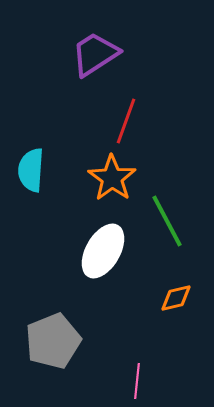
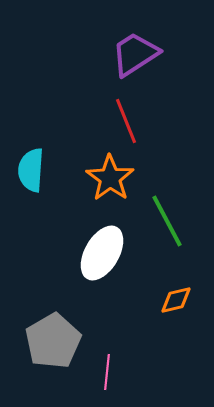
purple trapezoid: moved 40 px right
red line: rotated 42 degrees counterclockwise
orange star: moved 2 px left
white ellipse: moved 1 px left, 2 px down
orange diamond: moved 2 px down
gray pentagon: rotated 8 degrees counterclockwise
pink line: moved 30 px left, 9 px up
